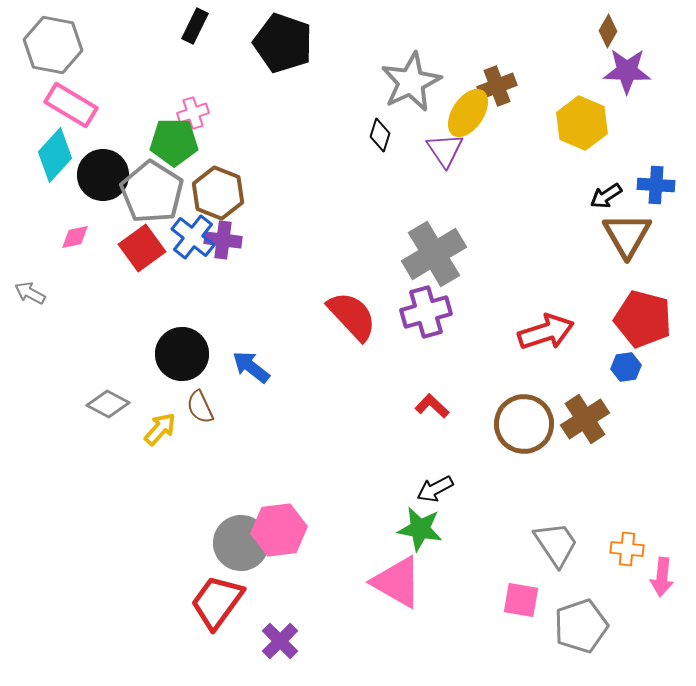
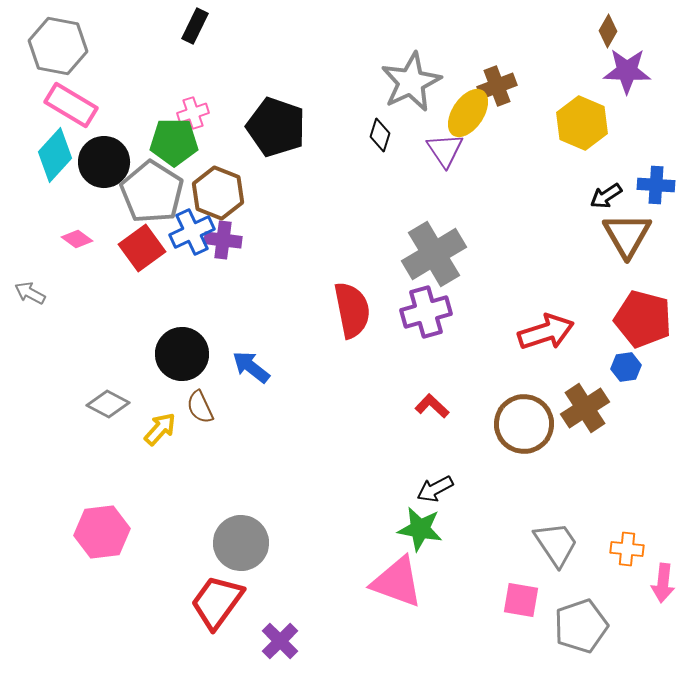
black pentagon at (283, 43): moved 7 px left, 84 px down
gray hexagon at (53, 45): moved 5 px right, 1 px down
black circle at (103, 175): moved 1 px right, 13 px up
pink diamond at (75, 237): moved 2 px right, 2 px down; rotated 48 degrees clockwise
blue cross at (193, 237): moved 1 px left, 5 px up; rotated 27 degrees clockwise
red semicircle at (352, 316): moved 6 px up; rotated 32 degrees clockwise
brown cross at (585, 419): moved 11 px up
pink hexagon at (279, 530): moved 177 px left, 2 px down
pink arrow at (662, 577): moved 1 px right, 6 px down
pink triangle at (397, 582): rotated 10 degrees counterclockwise
